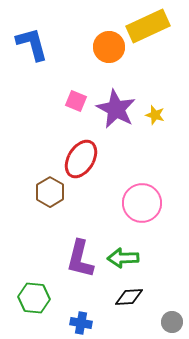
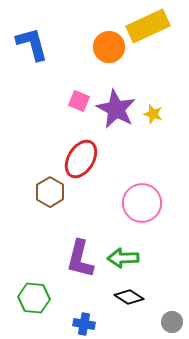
pink square: moved 3 px right
yellow star: moved 2 px left, 1 px up
black diamond: rotated 36 degrees clockwise
blue cross: moved 3 px right, 1 px down
